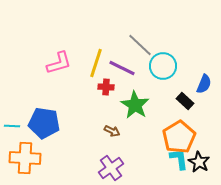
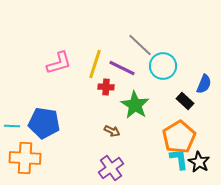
yellow line: moved 1 px left, 1 px down
